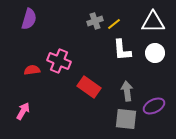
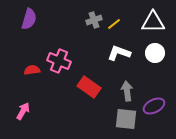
gray cross: moved 1 px left, 1 px up
white L-shape: moved 3 px left, 3 px down; rotated 115 degrees clockwise
